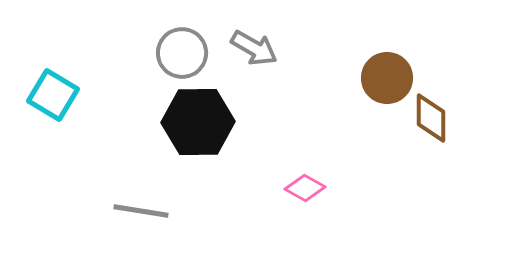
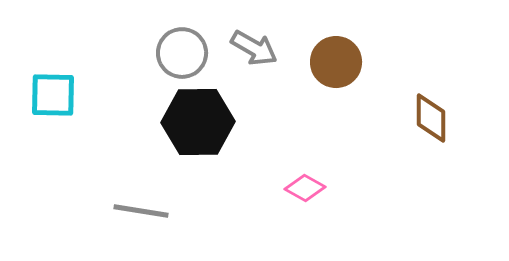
brown circle: moved 51 px left, 16 px up
cyan square: rotated 30 degrees counterclockwise
